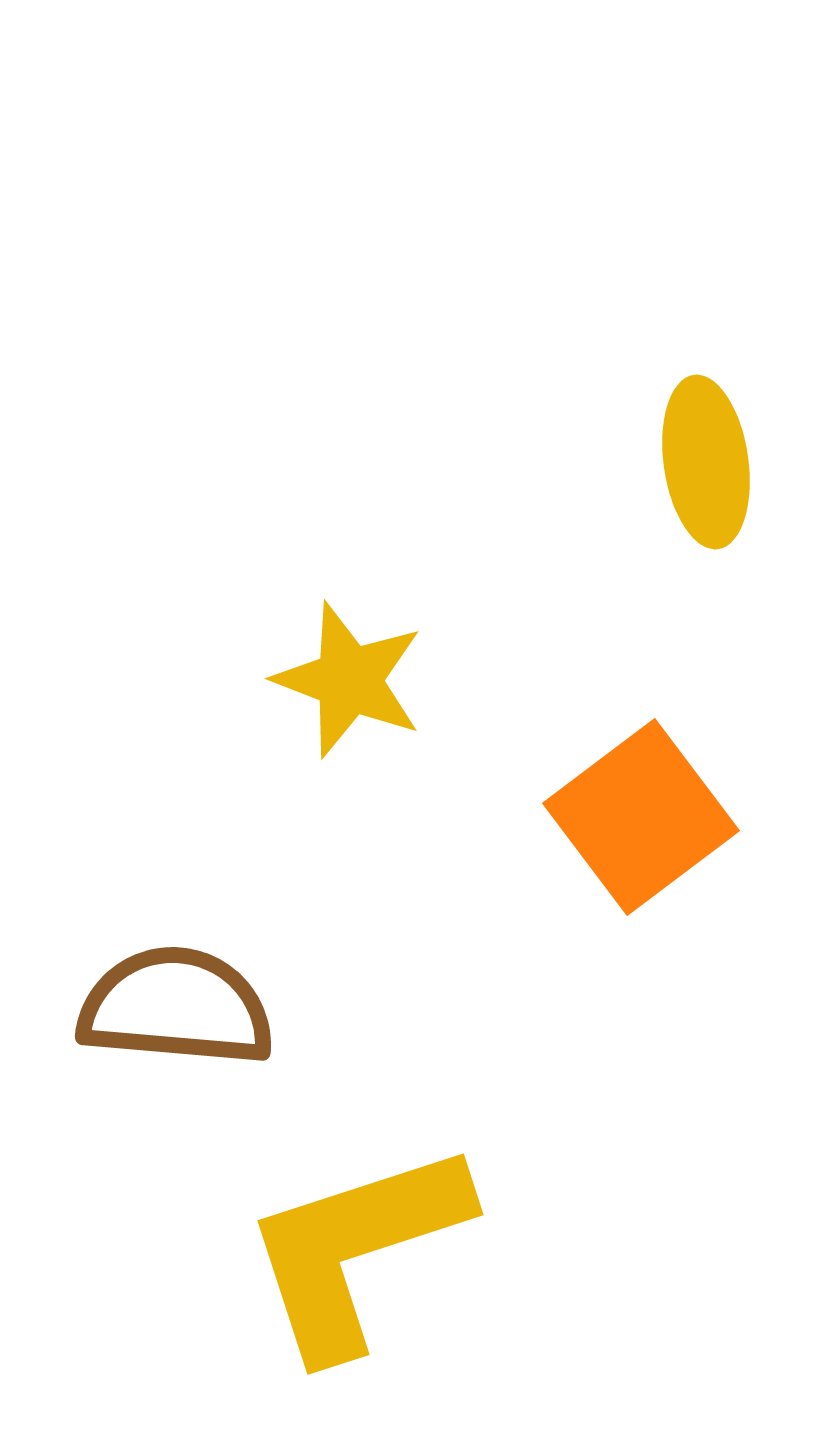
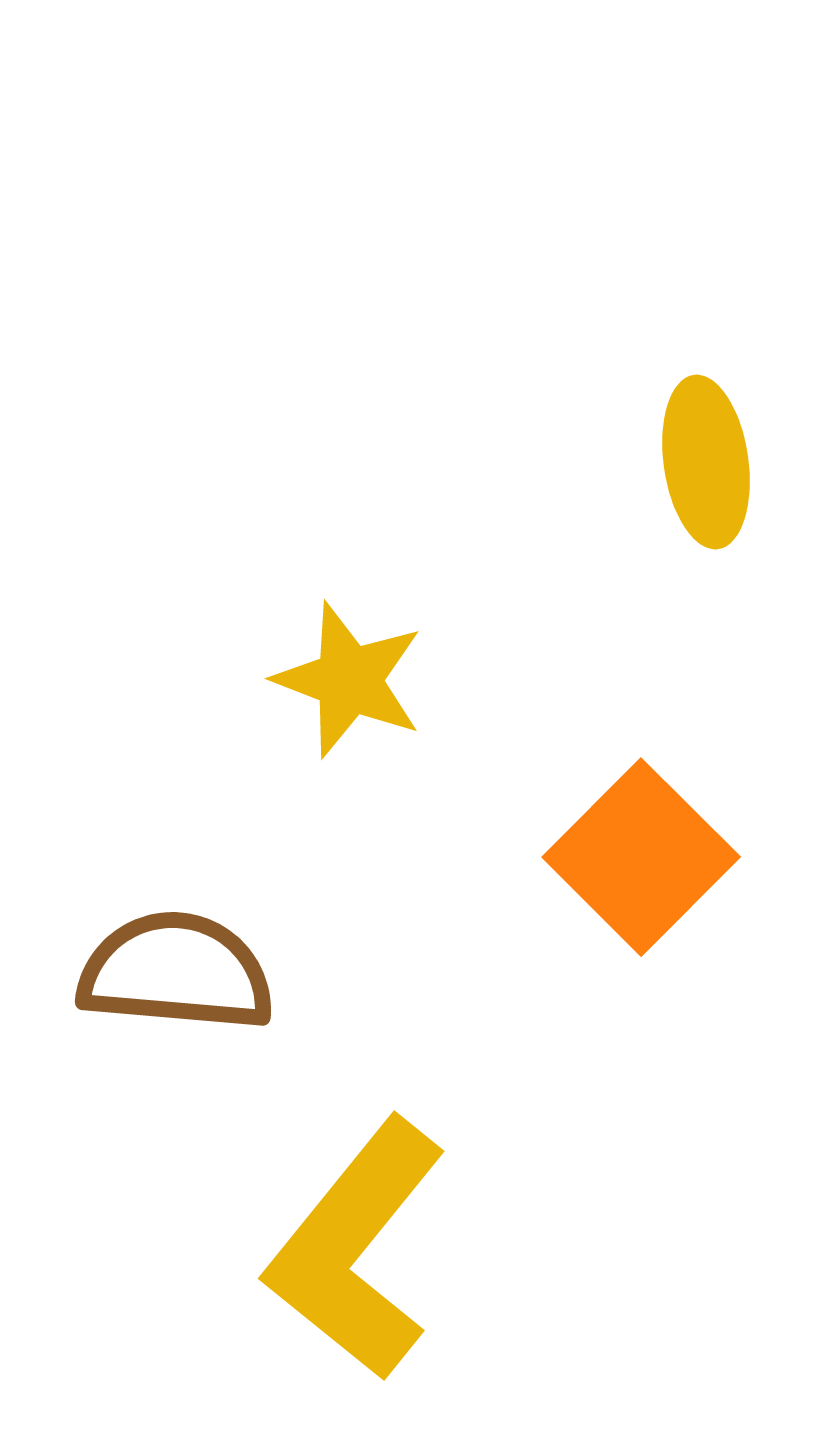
orange square: moved 40 px down; rotated 8 degrees counterclockwise
brown semicircle: moved 35 px up
yellow L-shape: rotated 33 degrees counterclockwise
